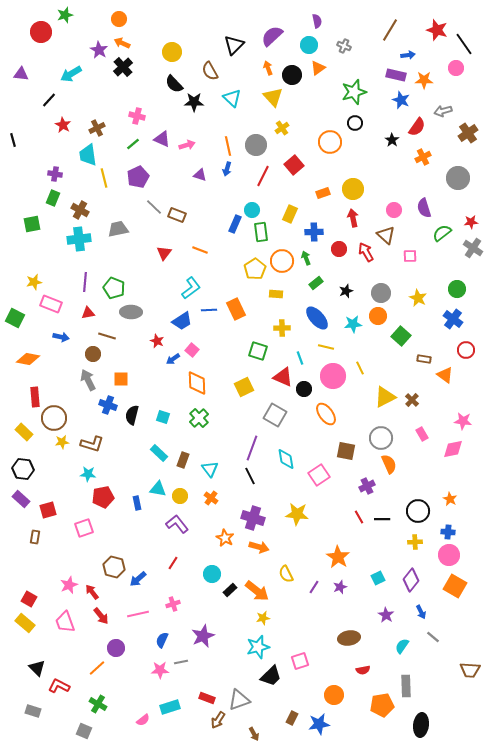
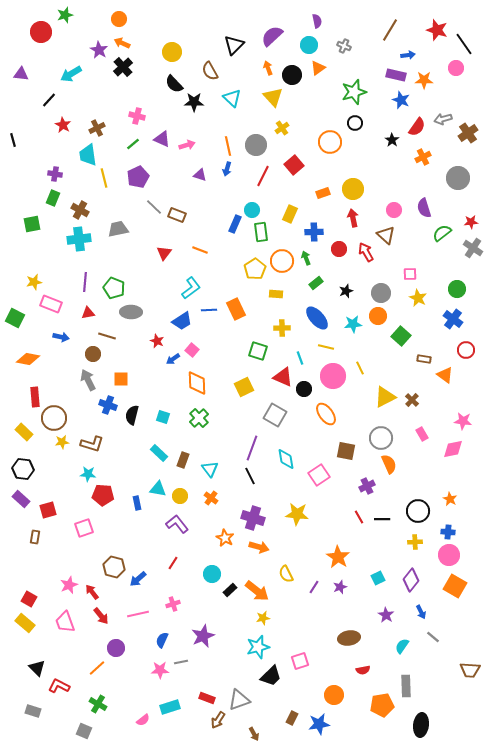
gray arrow at (443, 111): moved 8 px down
pink square at (410, 256): moved 18 px down
red pentagon at (103, 497): moved 2 px up; rotated 15 degrees clockwise
